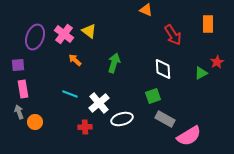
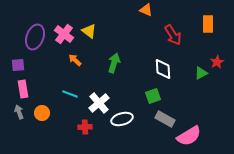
orange circle: moved 7 px right, 9 px up
